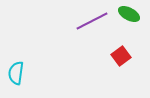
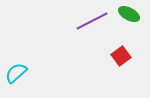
cyan semicircle: rotated 40 degrees clockwise
